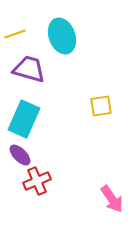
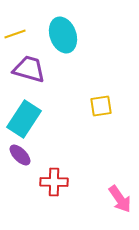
cyan ellipse: moved 1 px right, 1 px up
cyan rectangle: rotated 9 degrees clockwise
red cross: moved 17 px right, 1 px down; rotated 24 degrees clockwise
pink arrow: moved 8 px right
